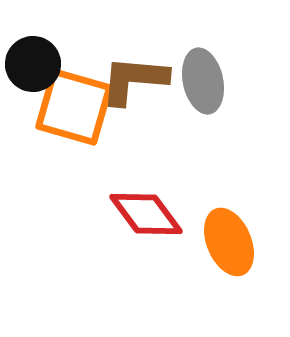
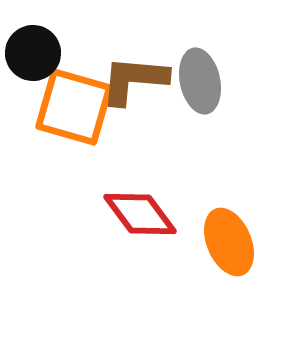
black circle: moved 11 px up
gray ellipse: moved 3 px left
red diamond: moved 6 px left
